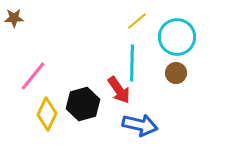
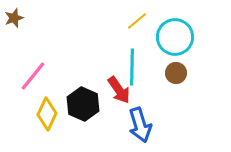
brown star: rotated 18 degrees counterclockwise
cyan circle: moved 2 px left
cyan line: moved 4 px down
black hexagon: rotated 20 degrees counterclockwise
blue arrow: rotated 60 degrees clockwise
